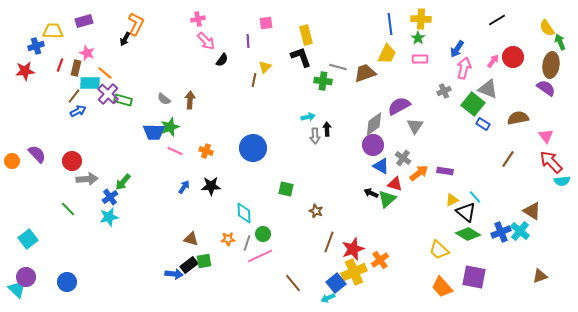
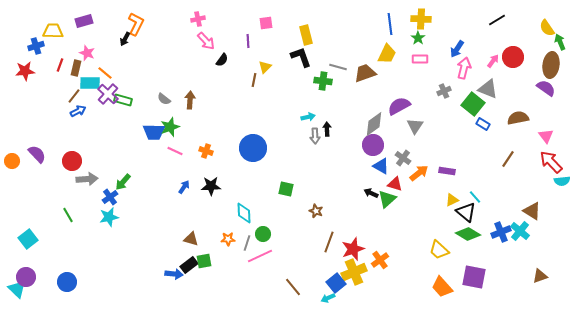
purple rectangle at (445, 171): moved 2 px right
green line at (68, 209): moved 6 px down; rotated 14 degrees clockwise
brown line at (293, 283): moved 4 px down
